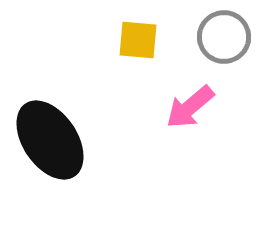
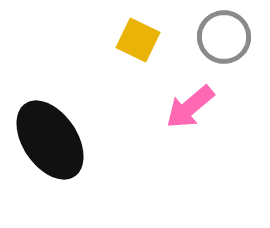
yellow square: rotated 21 degrees clockwise
